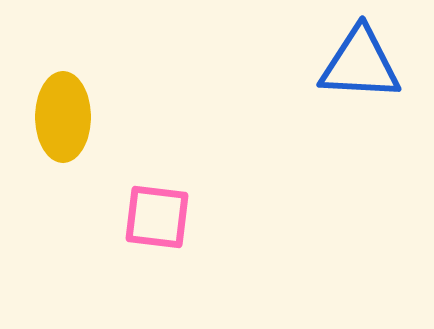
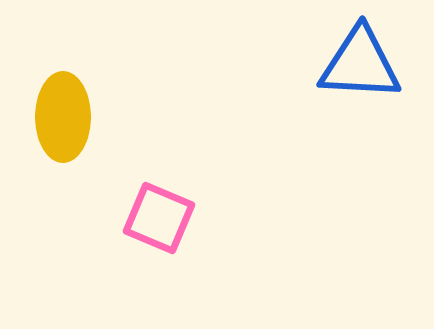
pink square: moved 2 px right, 1 px down; rotated 16 degrees clockwise
